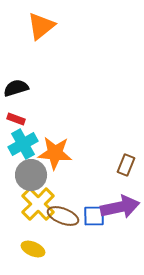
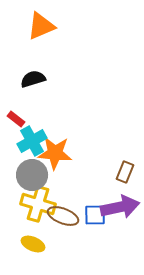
orange triangle: rotated 16 degrees clockwise
black semicircle: moved 17 px right, 9 px up
red rectangle: rotated 18 degrees clockwise
cyan cross: moved 9 px right, 3 px up
brown rectangle: moved 1 px left, 7 px down
gray circle: moved 1 px right
yellow cross: rotated 28 degrees counterclockwise
blue square: moved 1 px right, 1 px up
yellow ellipse: moved 5 px up
